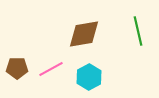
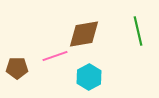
pink line: moved 4 px right, 13 px up; rotated 10 degrees clockwise
